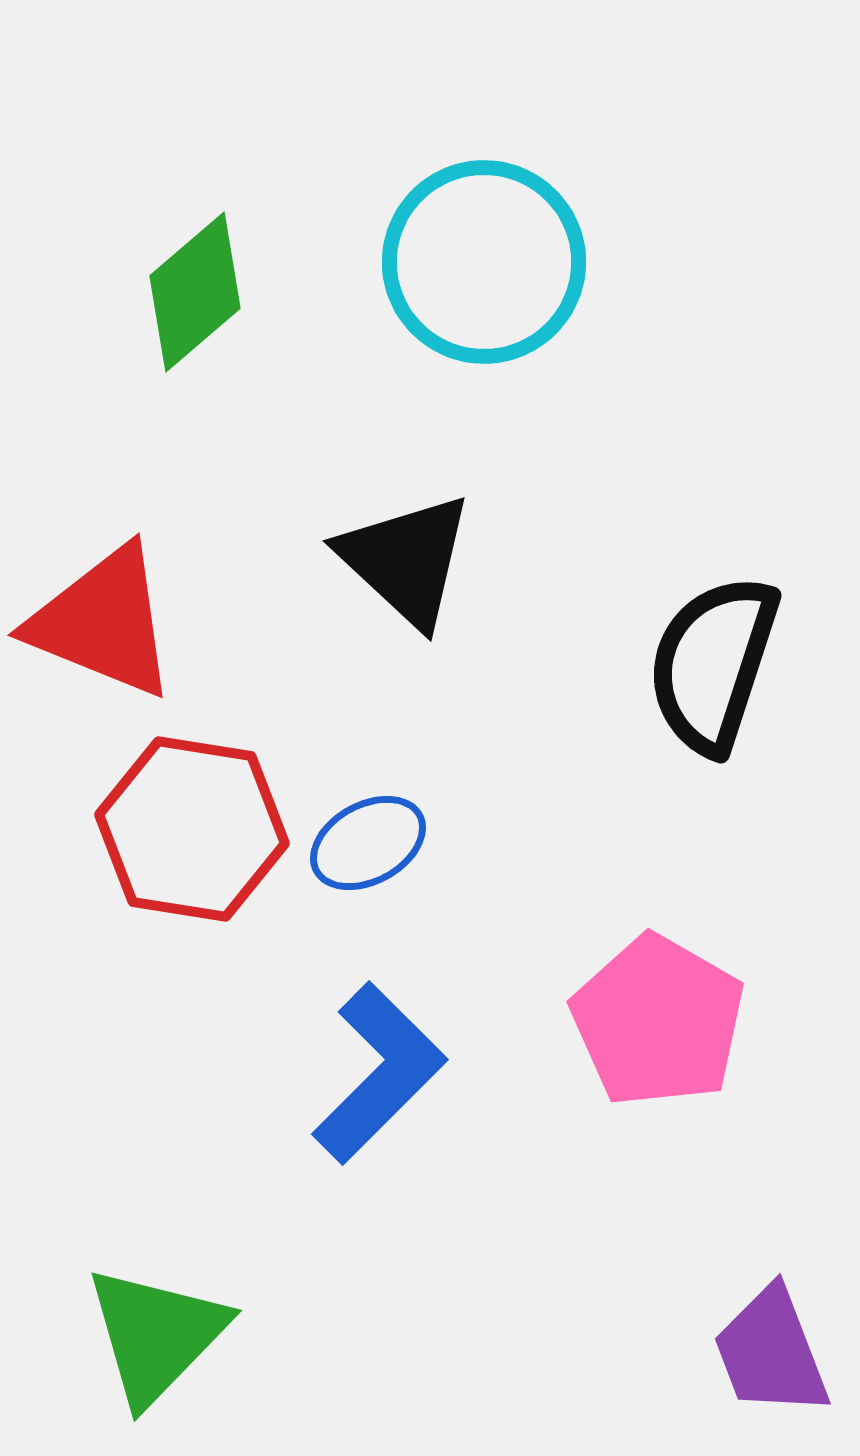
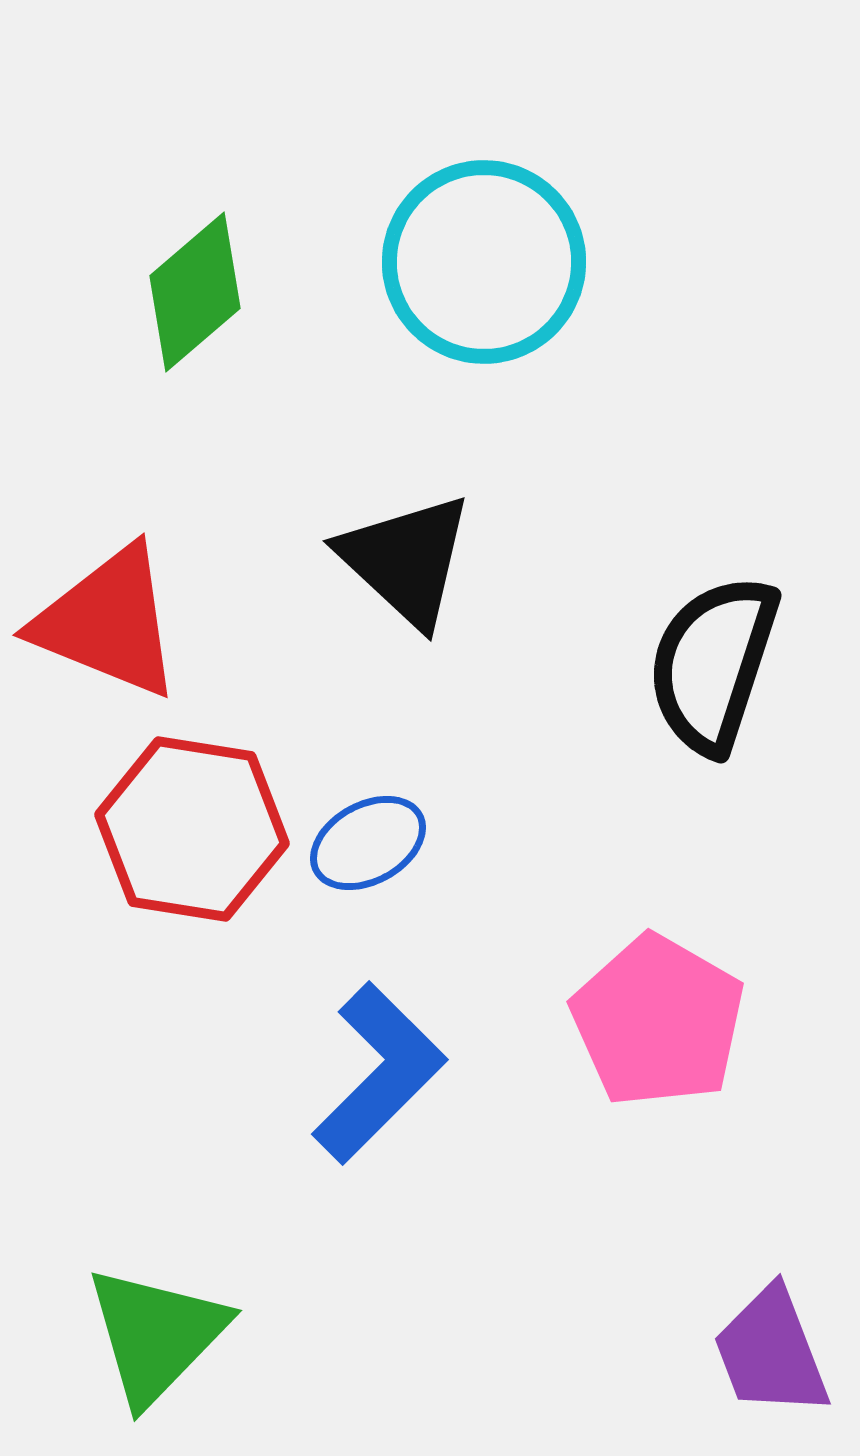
red triangle: moved 5 px right
